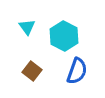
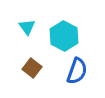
brown square: moved 3 px up
